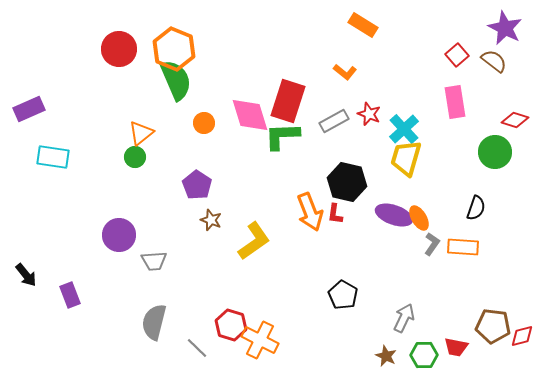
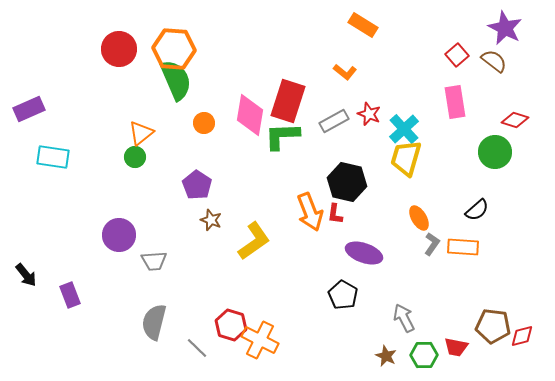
orange hexagon at (174, 49): rotated 18 degrees counterclockwise
pink diamond at (250, 115): rotated 27 degrees clockwise
black semicircle at (476, 208): moved 1 px right, 2 px down; rotated 30 degrees clockwise
purple ellipse at (394, 215): moved 30 px left, 38 px down
gray arrow at (404, 318): rotated 52 degrees counterclockwise
